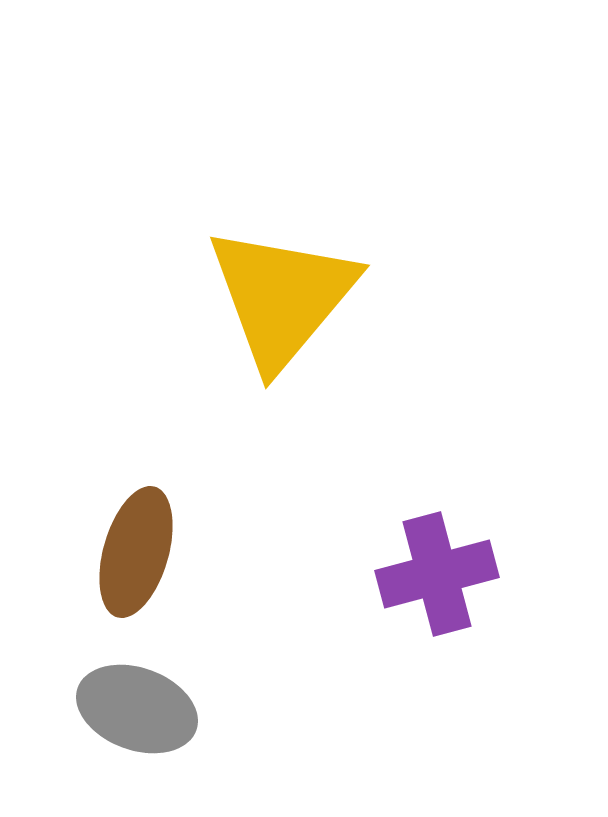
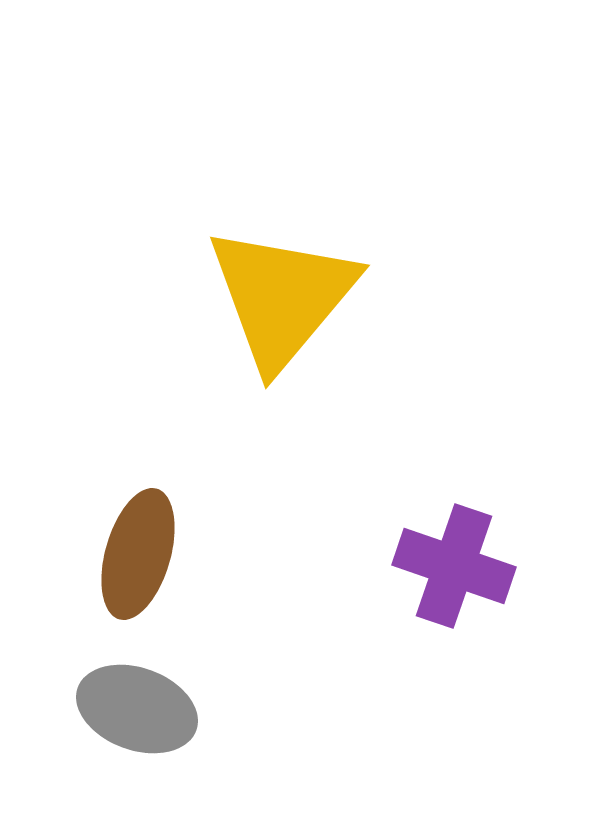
brown ellipse: moved 2 px right, 2 px down
purple cross: moved 17 px right, 8 px up; rotated 34 degrees clockwise
